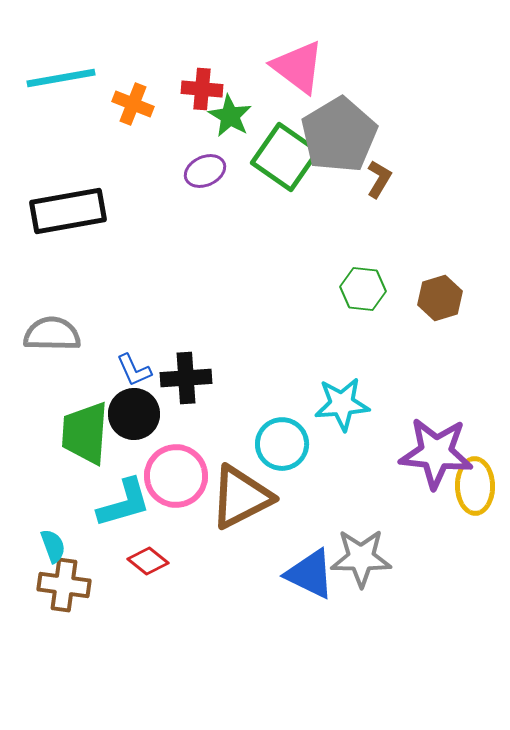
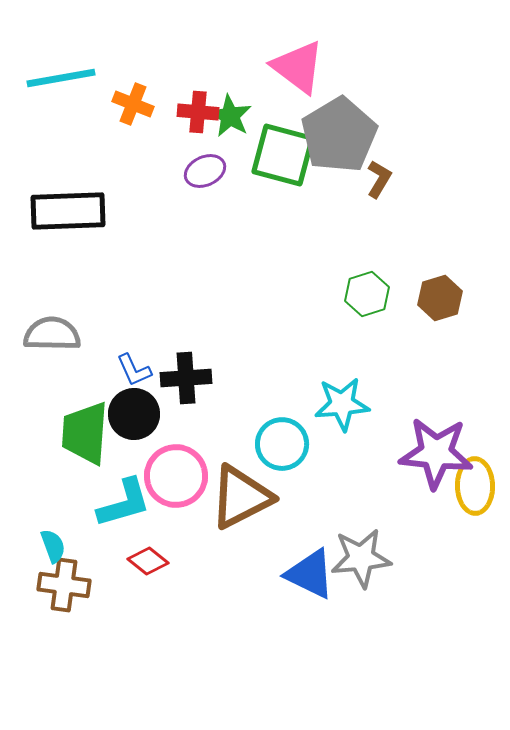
red cross: moved 4 px left, 23 px down
green square: moved 2 px left, 2 px up; rotated 20 degrees counterclockwise
black rectangle: rotated 8 degrees clockwise
green hexagon: moved 4 px right, 5 px down; rotated 24 degrees counterclockwise
gray star: rotated 6 degrees counterclockwise
